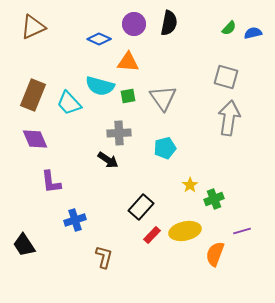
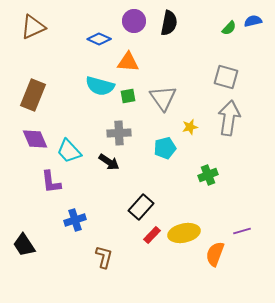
purple circle: moved 3 px up
blue semicircle: moved 12 px up
cyan trapezoid: moved 48 px down
black arrow: moved 1 px right, 2 px down
yellow star: moved 58 px up; rotated 21 degrees clockwise
green cross: moved 6 px left, 24 px up
yellow ellipse: moved 1 px left, 2 px down
